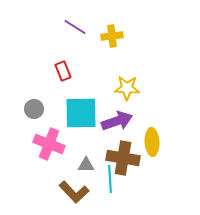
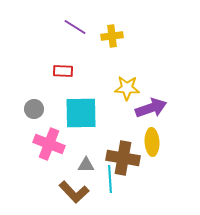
red rectangle: rotated 66 degrees counterclockwise
purple arrow: moved 34 px right, 13 px up
